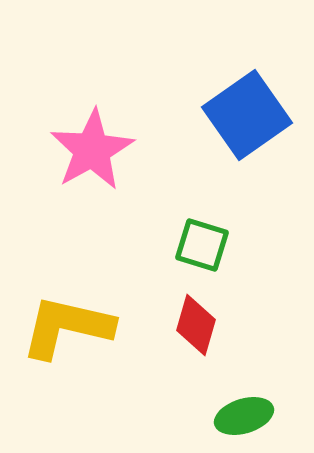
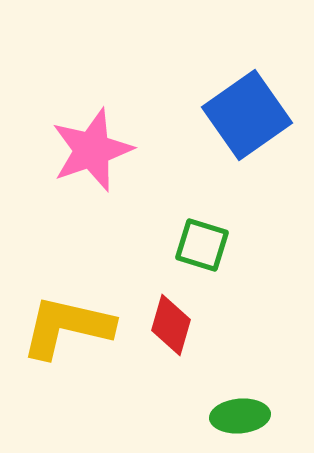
pink star: rotated 10 degrees clockwise
red diamond: moved 25 px left
green ellipse: moved 4 px left; rotated 12 degrees clockwise
